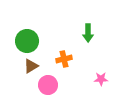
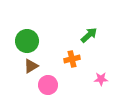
green arrow: moved 1 px right, 2 px down; rotated 132 degrees counterclockwise
orange cross: moved 8 px right
